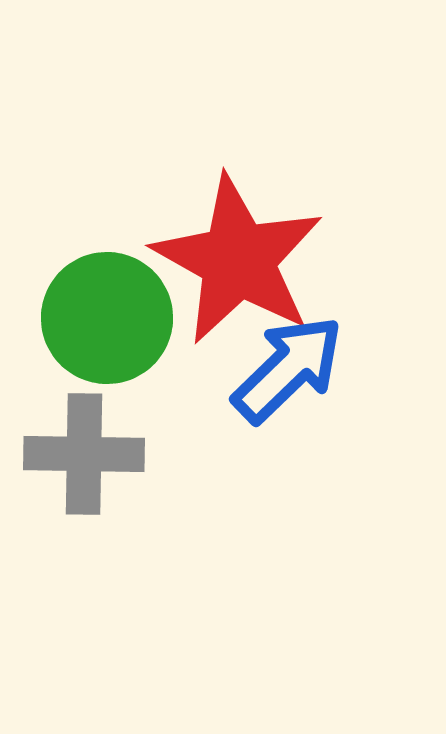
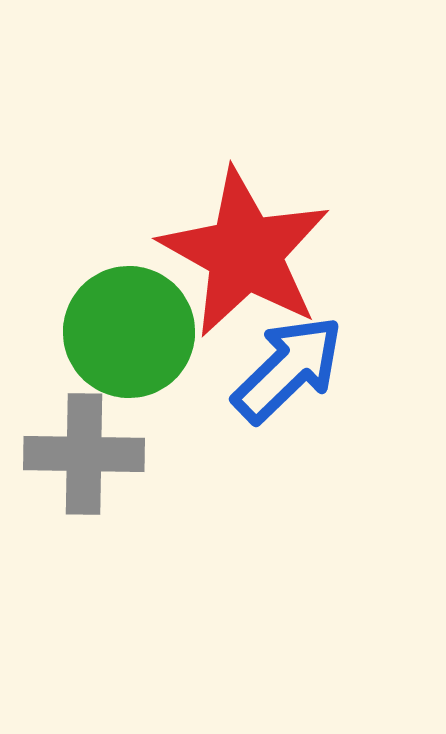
red star: moved 7 px right, 7 px up
green circle: moved 22 px right, 14 px down
